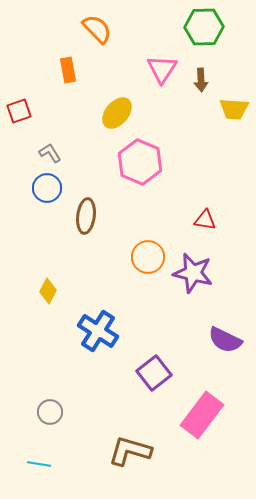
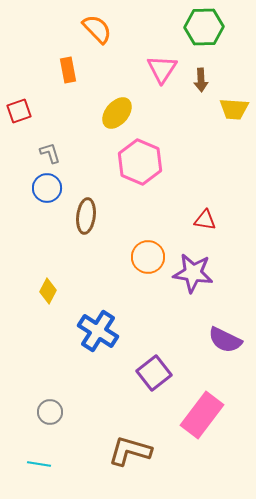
gray L-shape: rotated 15 degrees clockwise
purple star: rotated 6 degrees counterclockwise
